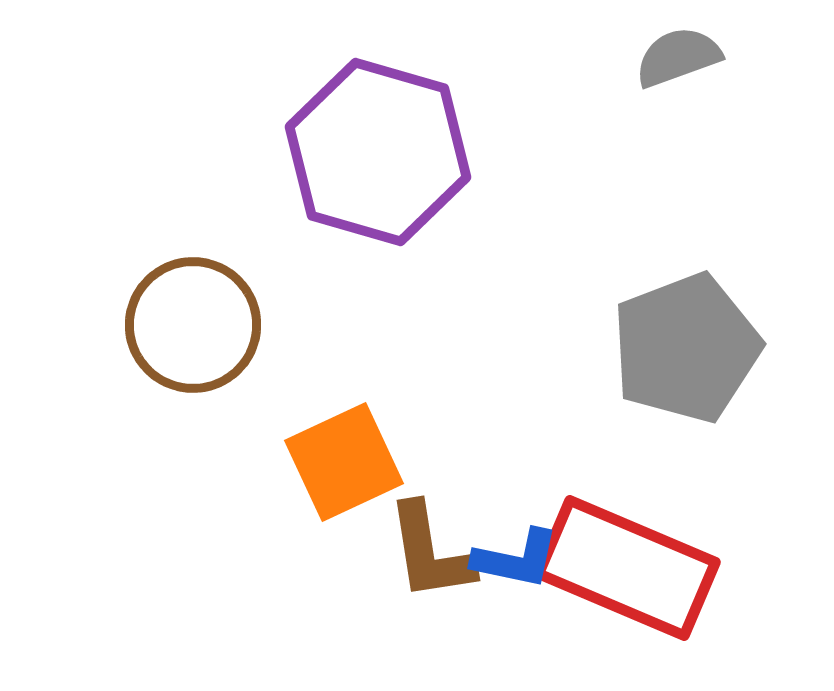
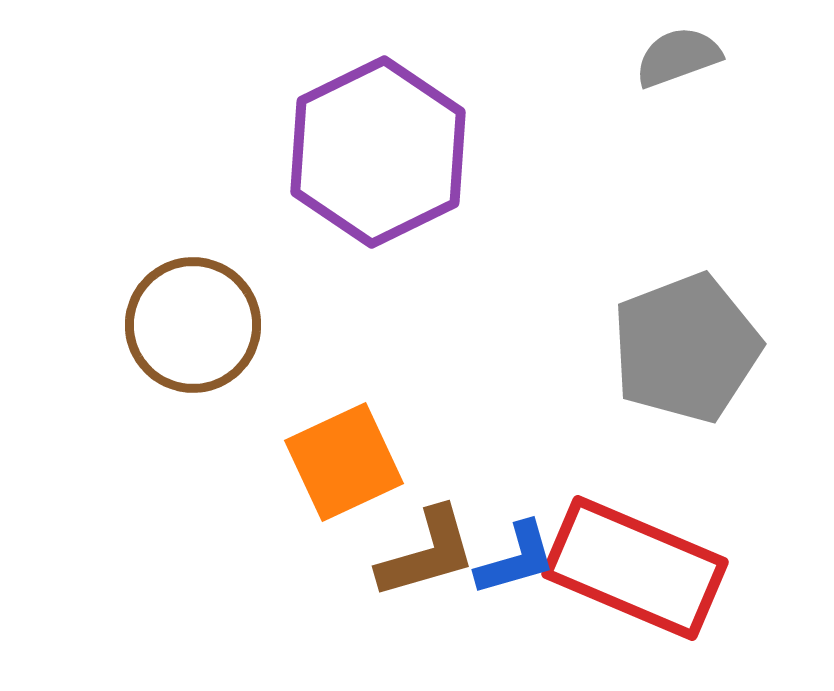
purple hexagon: rotated 18 degrees clockwise
brown L-shape: moved 3 px left, 1 px down; rotated 97 degrees counterclockwise
blue L-shape: rotated 28 degrees counterclockwise
red rectangle: moved 8 px right
